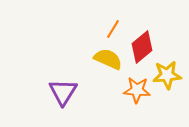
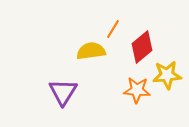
yellow semicircle: moved 17 px left, 8 px up; rotated 32 degrees counterclockwise
